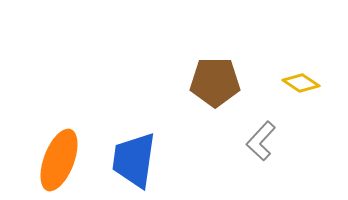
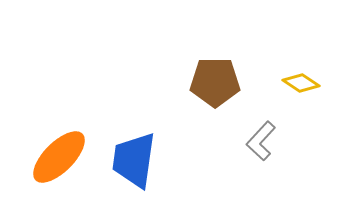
orange ellipse: moved 3 px up; rotated 24 degrees clockwise
